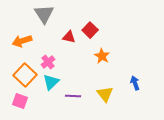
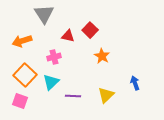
red triangle: moved 1 px left, 1 px up
pink cross: moved 6 px right, 5 px up; rotated 24 degrees clockwise
yellow triangle: moved 1 px right, 1 px down; rotated 24 degrees clockwise
